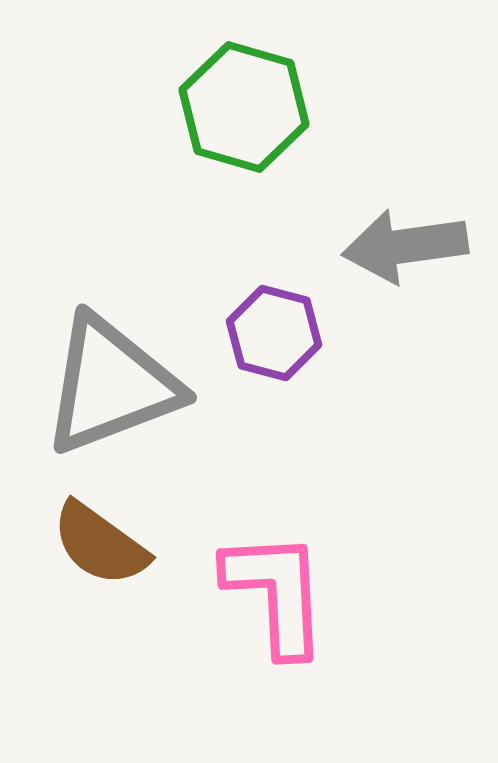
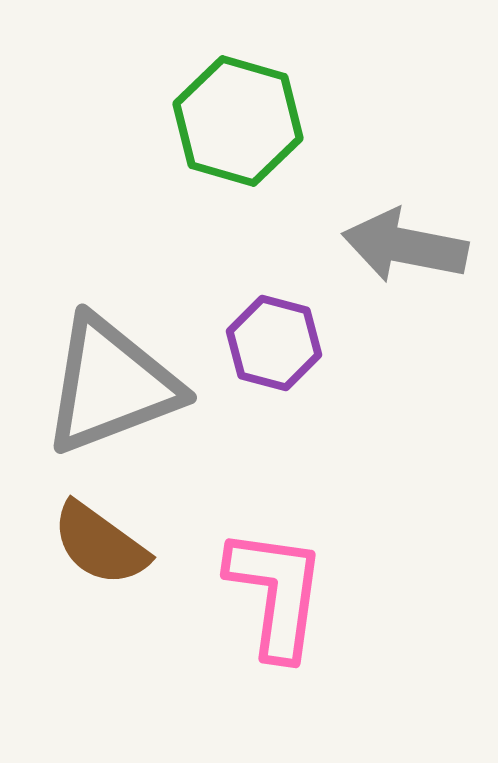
green hexagon: moved 6 px left, 14 px down
gray arrow: rotated 19 degrees clockwise
purple hexagon: moved 10 px down
pink L-shape: rotated 11 degrees clockwise
